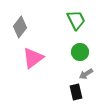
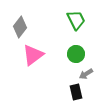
green circle: moved 4 px left, 2 px down
pink triangle: moved 3 px up
